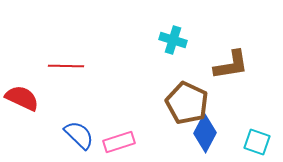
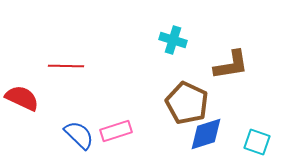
blue diamond: moved 1 px right, 1 px down; rotated 45 degrees clockwise
pink rectangle: moved 3 px left, 11 px up
